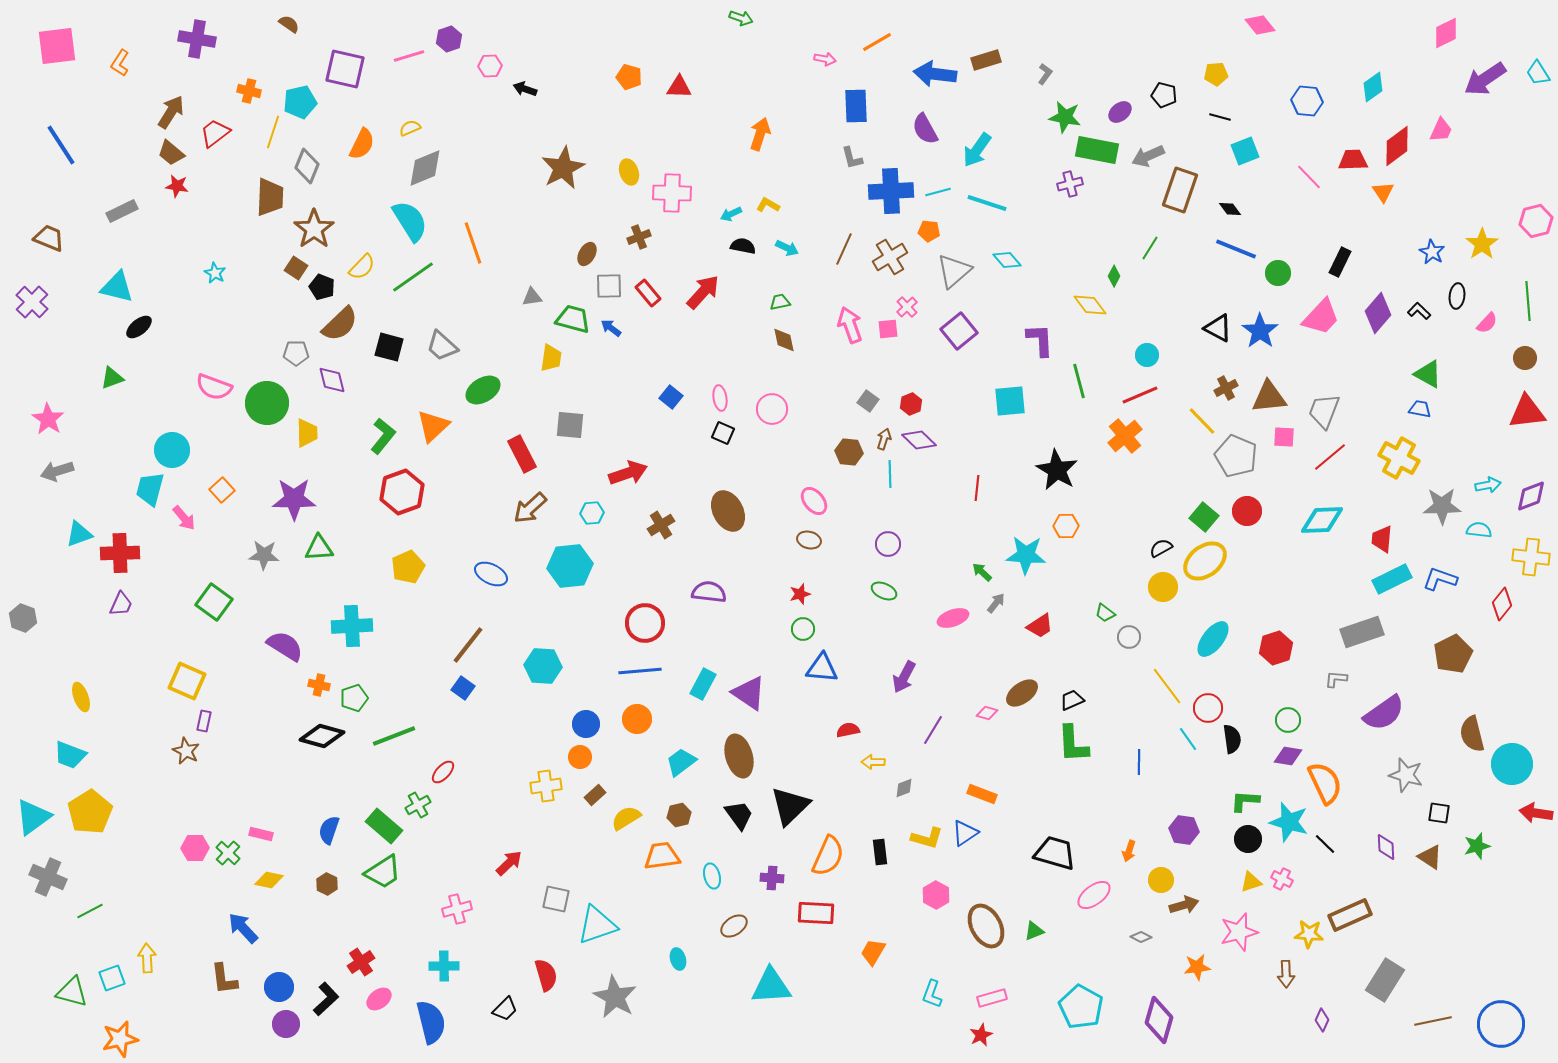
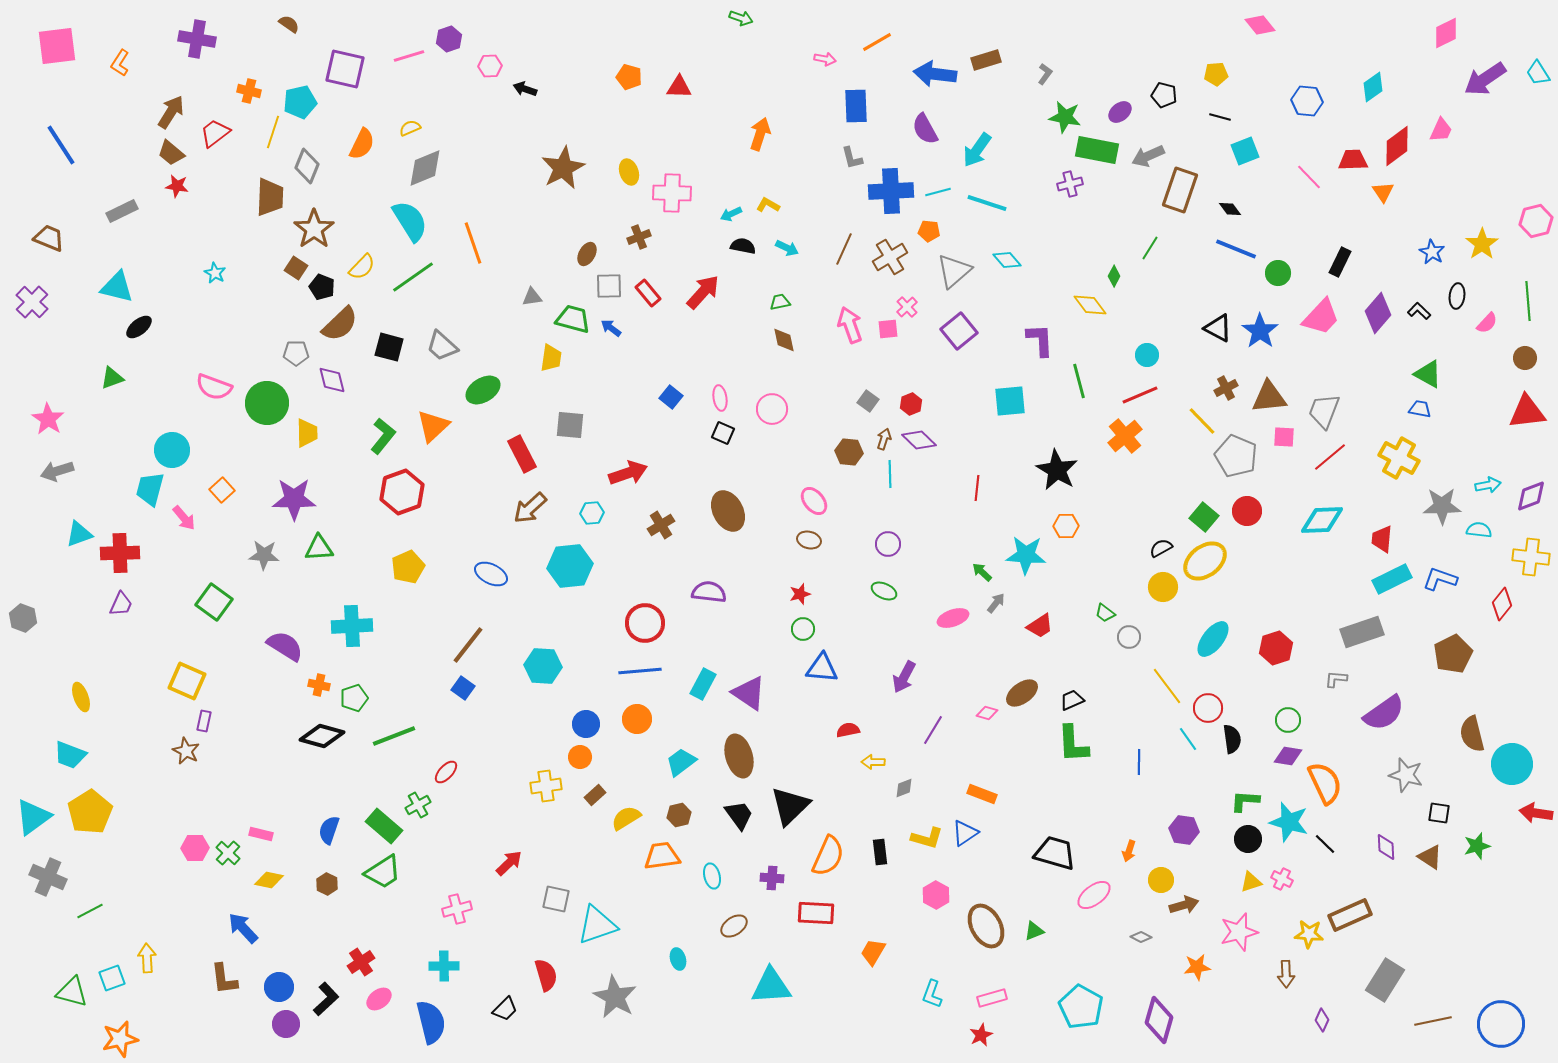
red ellipse at (443, 772): moved 3 px right
